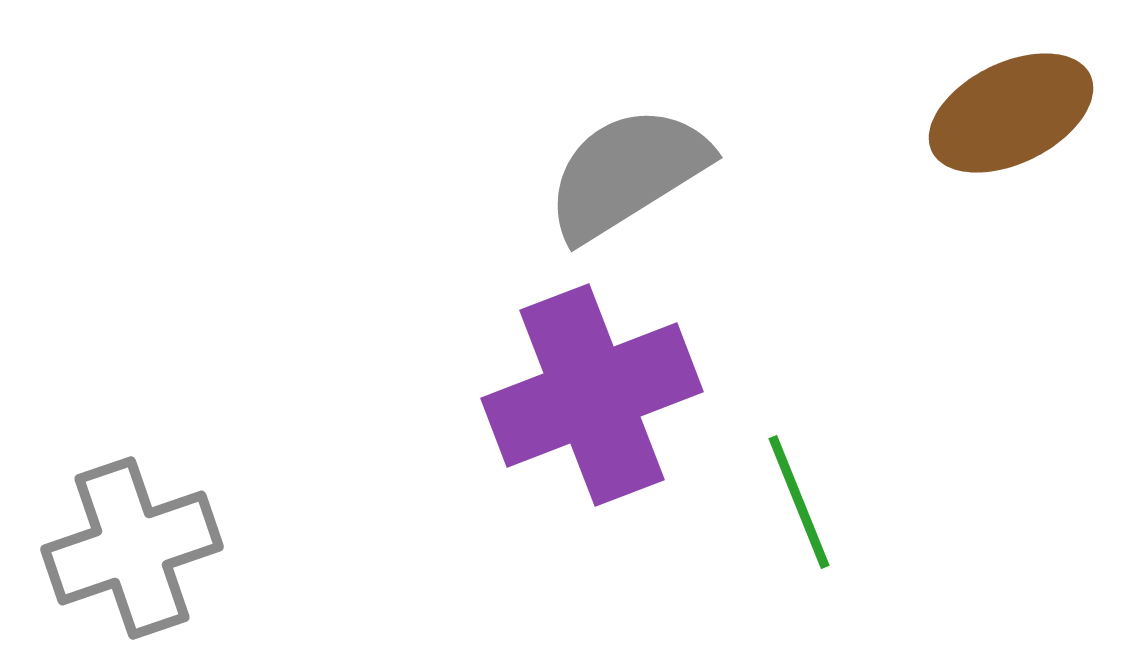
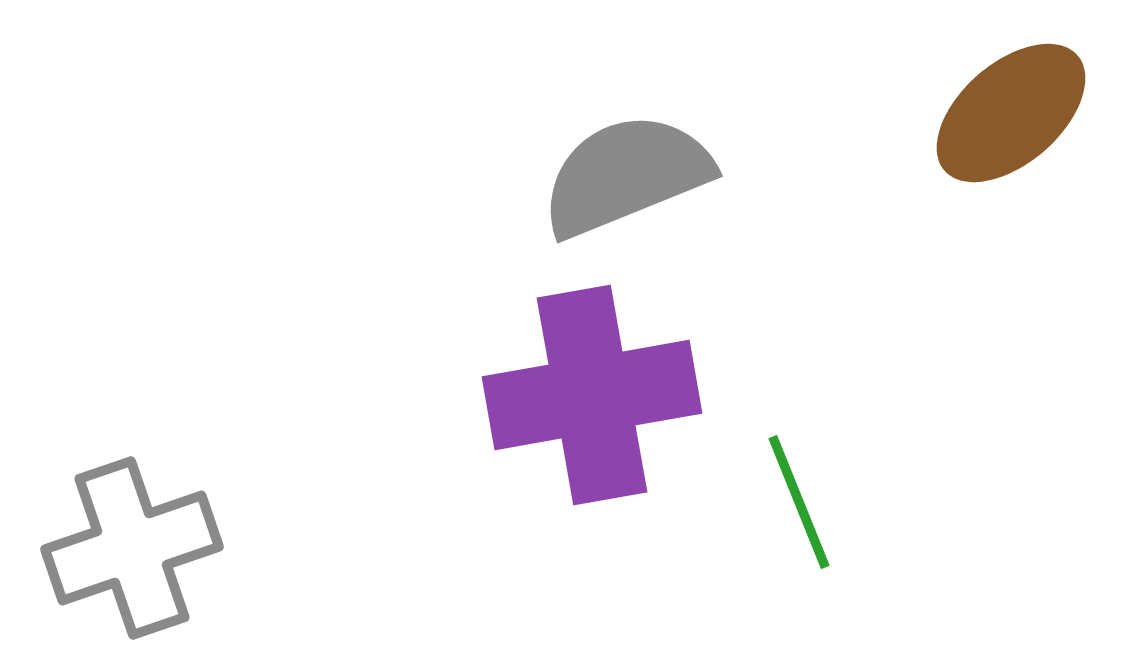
brown ellipse: rotated 15 degrees counterclockwise
gray semicircle: moved 1 px left, 2 px down; rotated 10 degrees clockwise
purple cross: rotated 11 degrees clockwise
